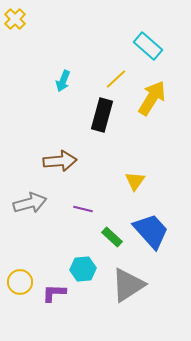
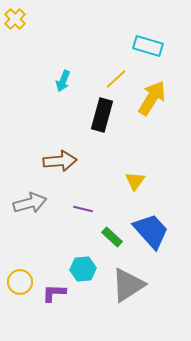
cyan rectangle: rotated 24 degrees counterclockwise
